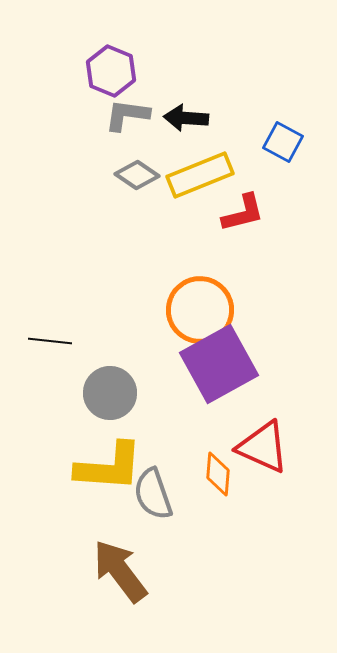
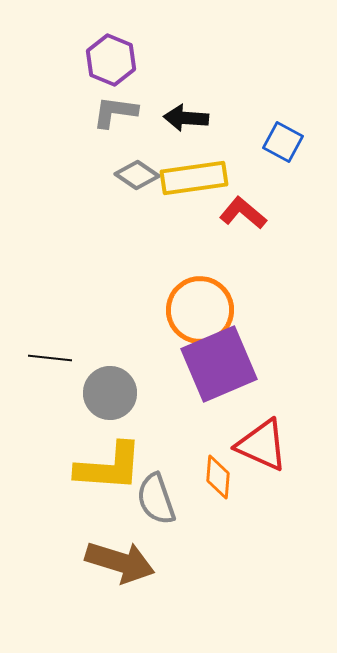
purple hexagon: moved 11 px up
gray L-shape: moved 12 px left, 3 px up
yellow rectangle: moved 6 px left, 3 px down; rotated 14 degrees clockwise
red L-shape: rotated 126 degrees counterclockwise
black line: moved 17 px down
purple square: rotated 6 degrees clockwise
red triangle: moved 1 px left, 2 px up
orange diamond: moved 3 px down
gray semicircle: moved 3 px right, 5 px down
brown arrow: moved 9 px up; rotated 144 degrees clockwise
